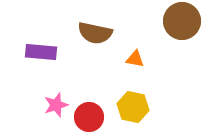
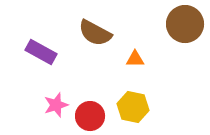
brown circle: moved 3 px right, 3 px down
brown semicircle: rotated 16 degrees clockwise
purple rectangle: rotated 24 degrees clockwise
orange triangle: rotated 12 degrees counterclockwise
red circle: moved 1 px right, 1 px up
